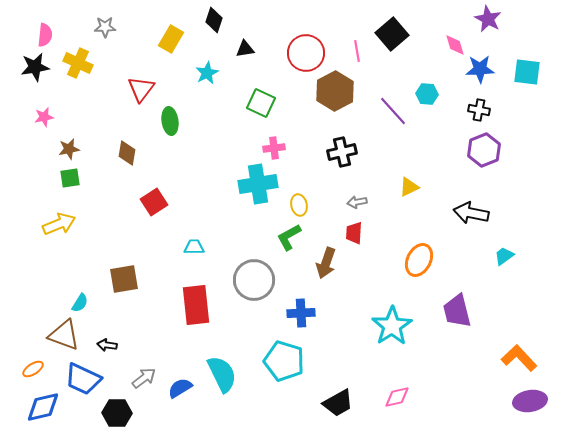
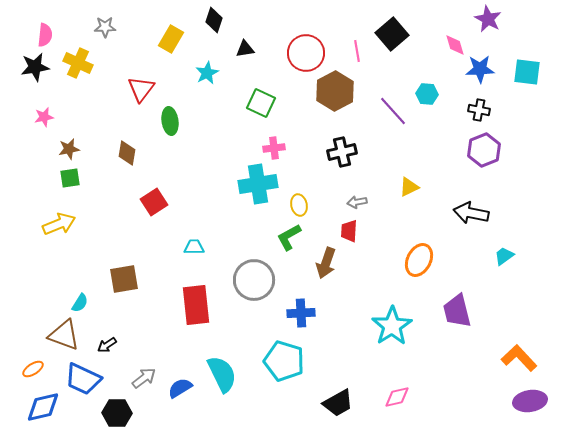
red trapezoid at (354, 233): moved 5 px left, 2 px up
black arrow at (107, 345): rotated 42 degrees counterclockwise
